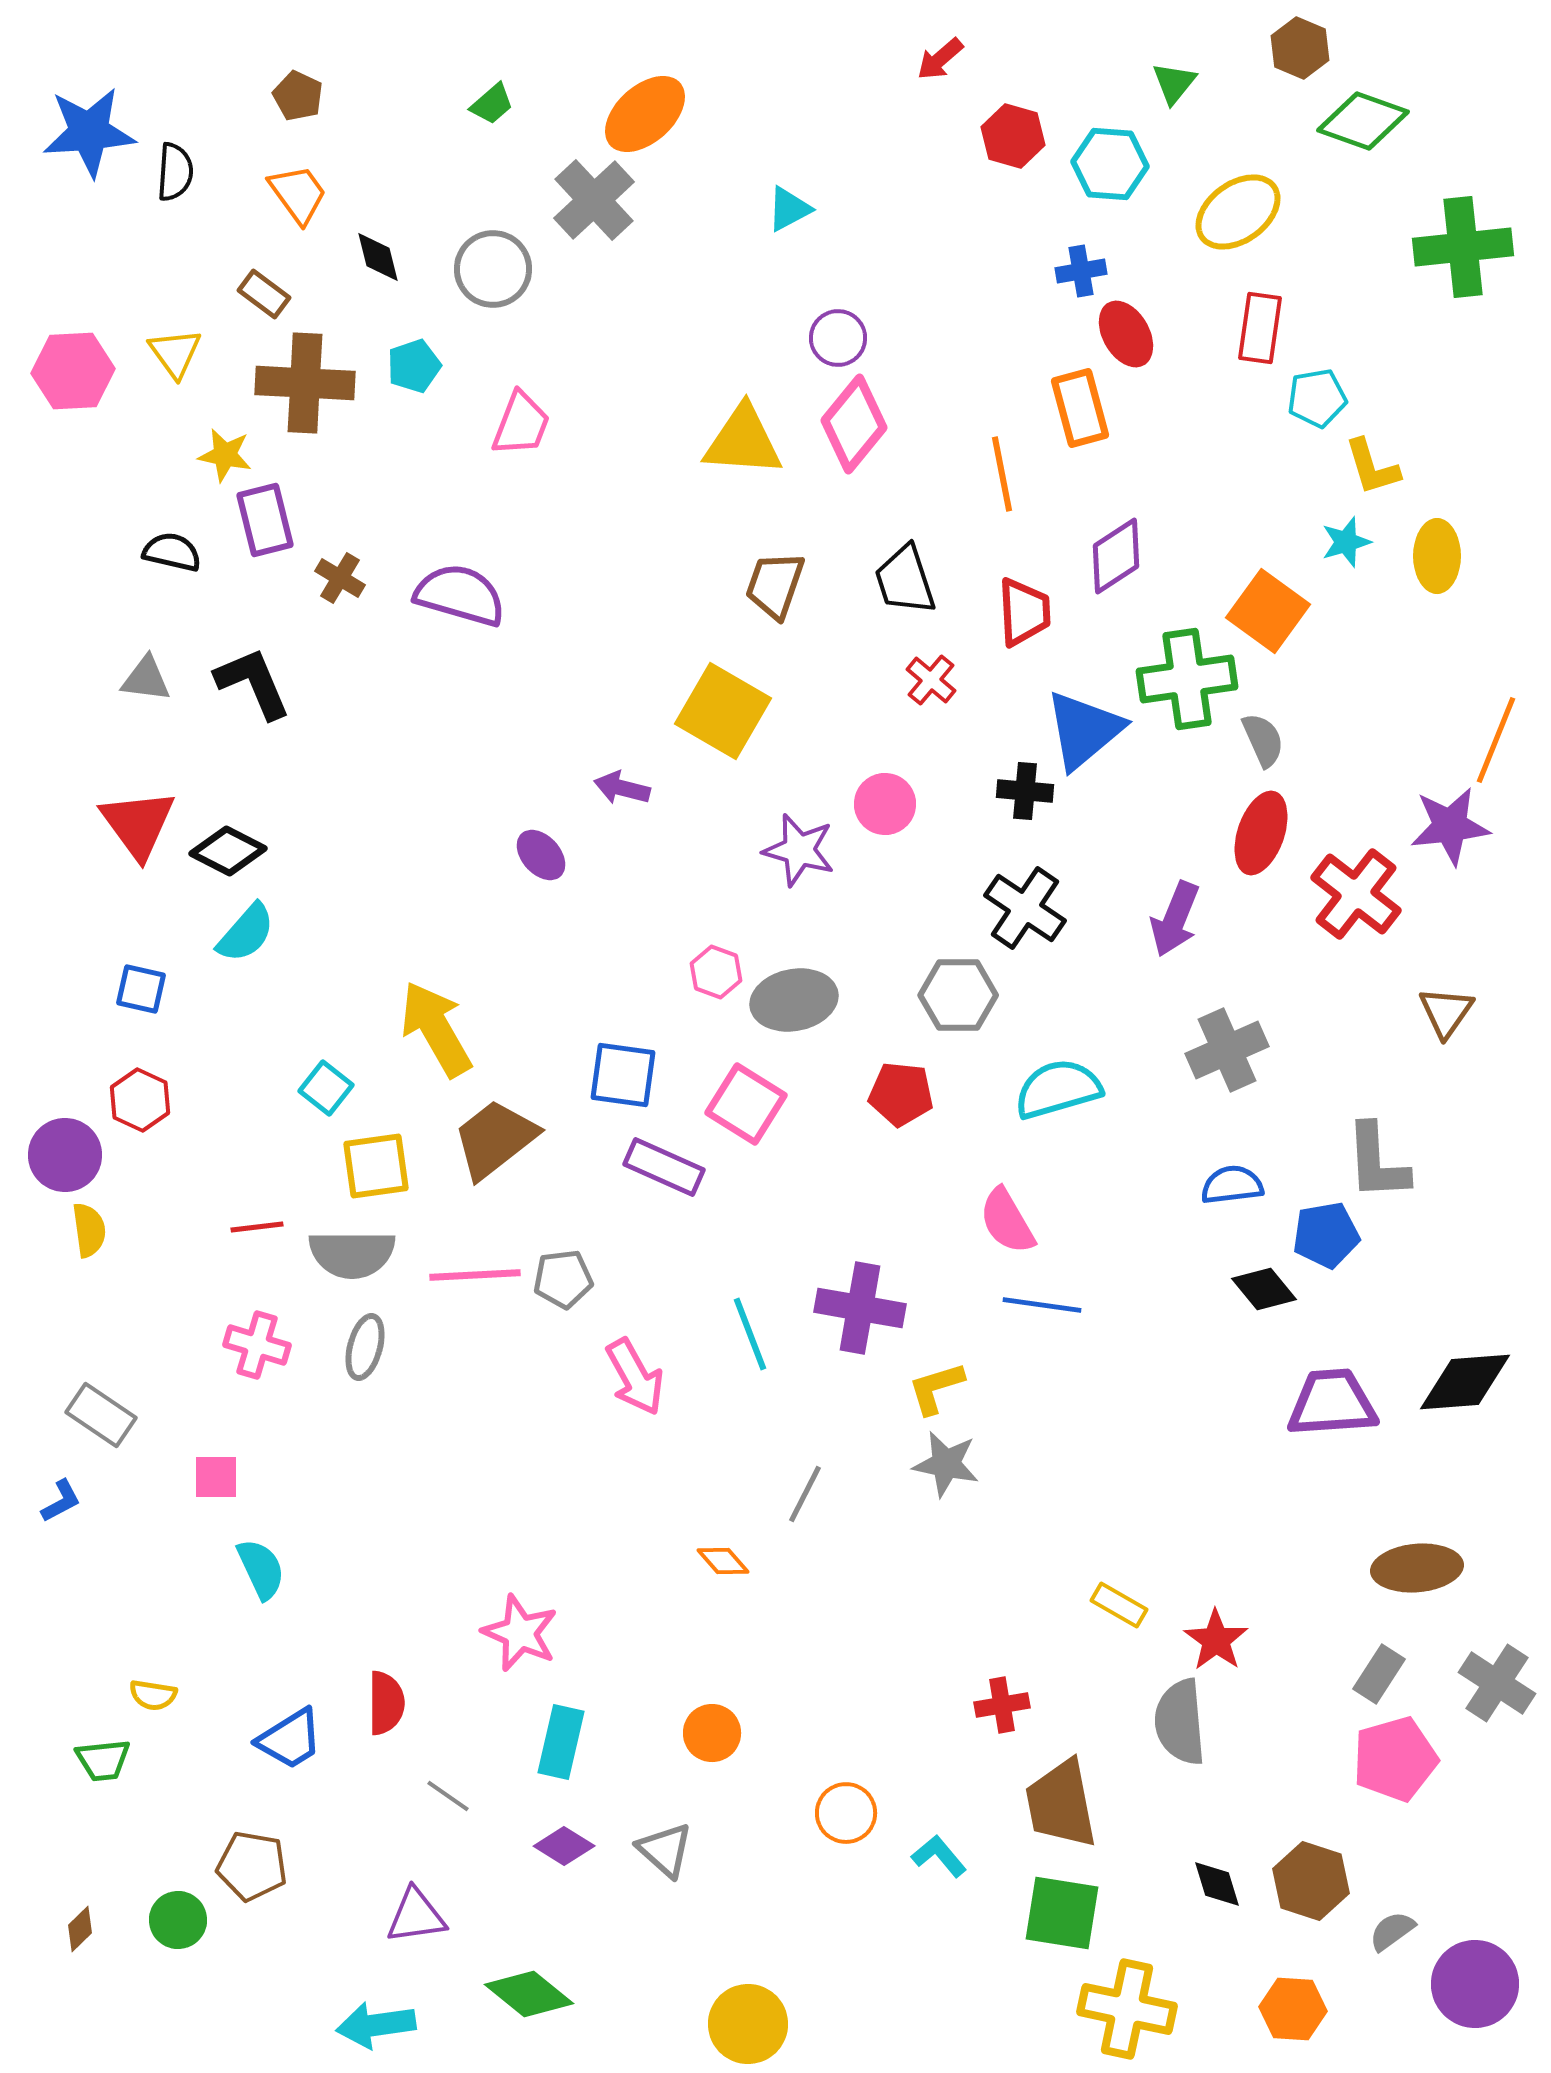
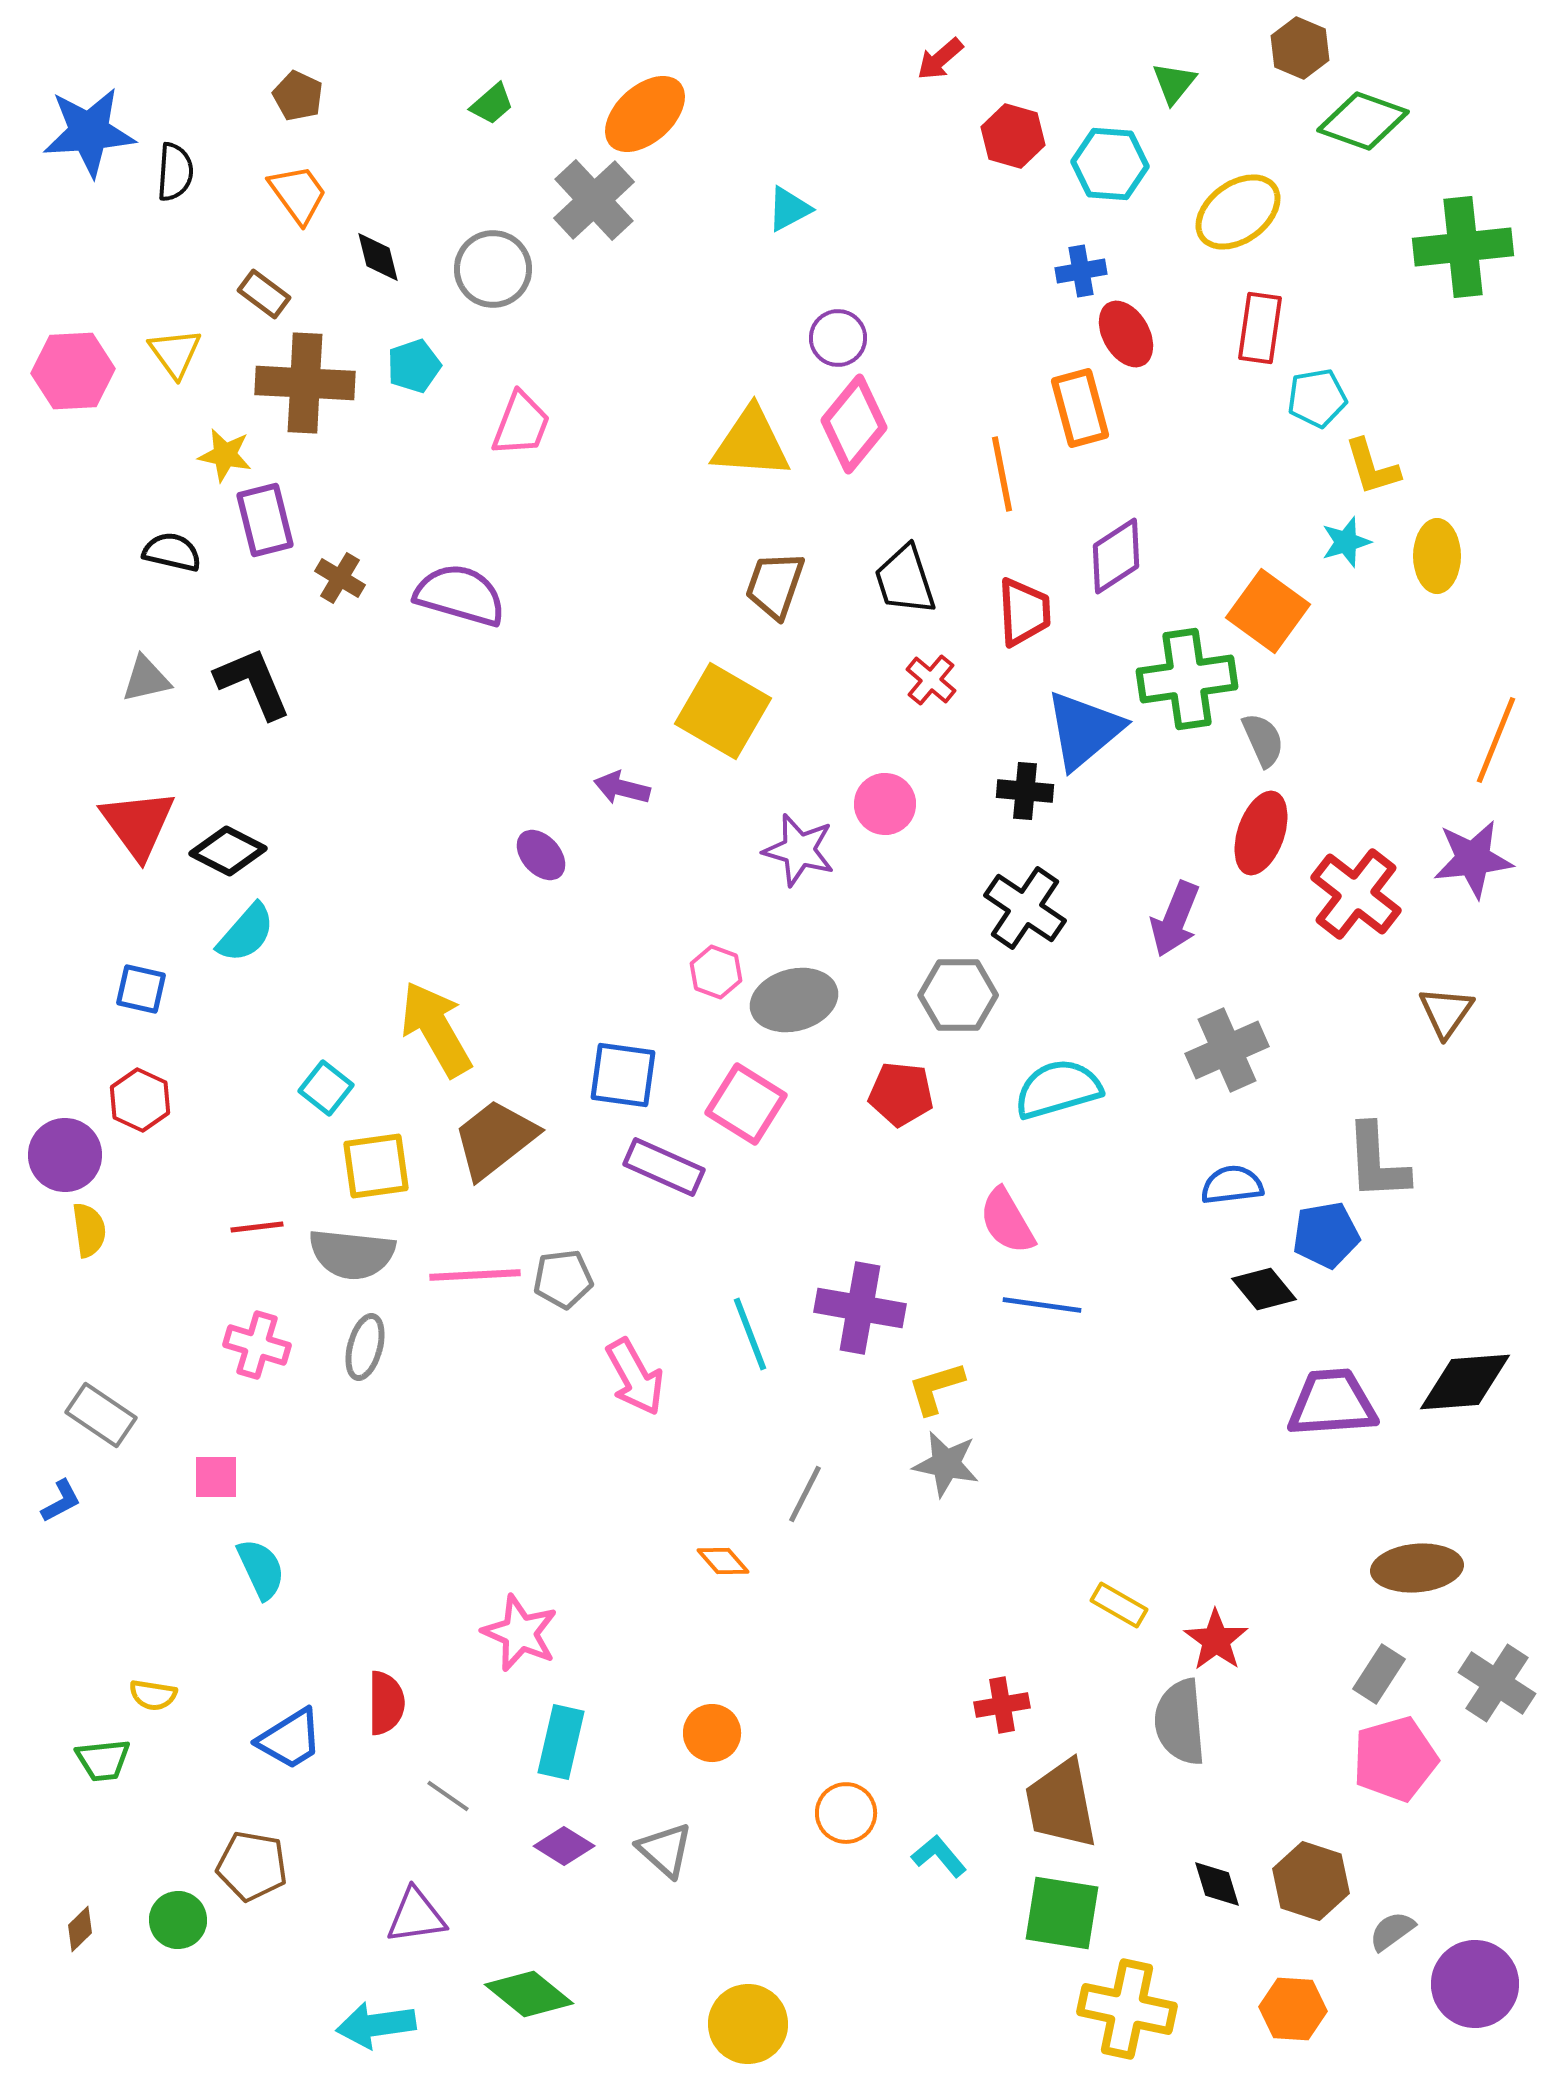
yellow triangle at (743, 441): moved 8 px right, 2 px down
gray triangle at (146, 679): rotated 20 degrees counterclockwise
purple star at (1450, 826): moved 23 px right, 33 px down
gray ellipse at (794, 1000): rotated 4 degrees counterclockwise
gray semicircle at (352, 1254): rotated 6 degrees clockwise
